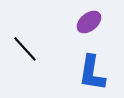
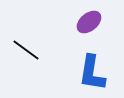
black line: moved 1 px right, 1 px down; rotated 12 degrees counterclockwise
